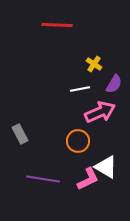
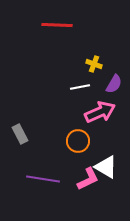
yellow cross: rotated 14 degrees counterclockwise
white line: moved 2 px up
